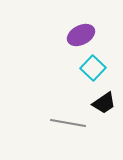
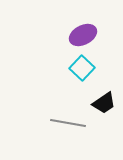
purple ellipse: moved 2 px right
cyan square: moved 11 px left
